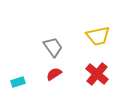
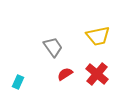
red semicircle: moved 11 px right
cyan rectangle: rotated 48 degrees counterclockwise
